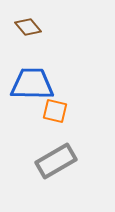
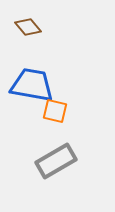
blue trapezoid: moved 1 px down; rotated 9 degrees clockwise
